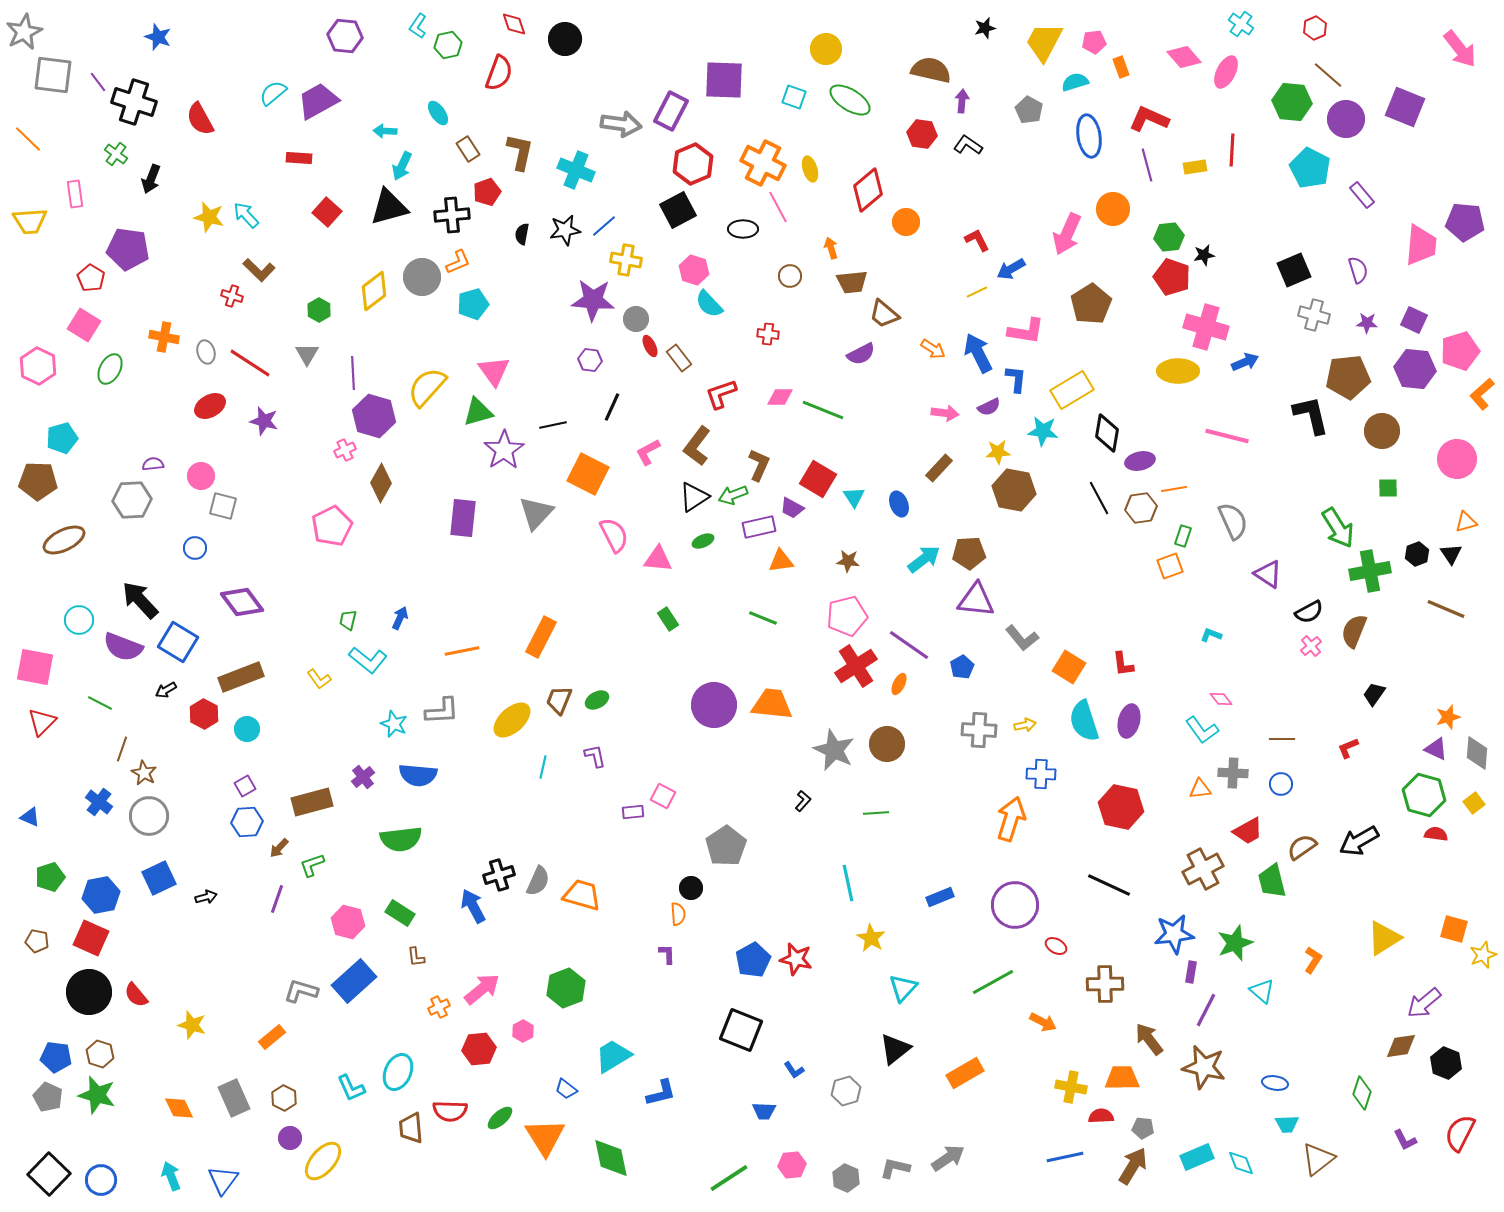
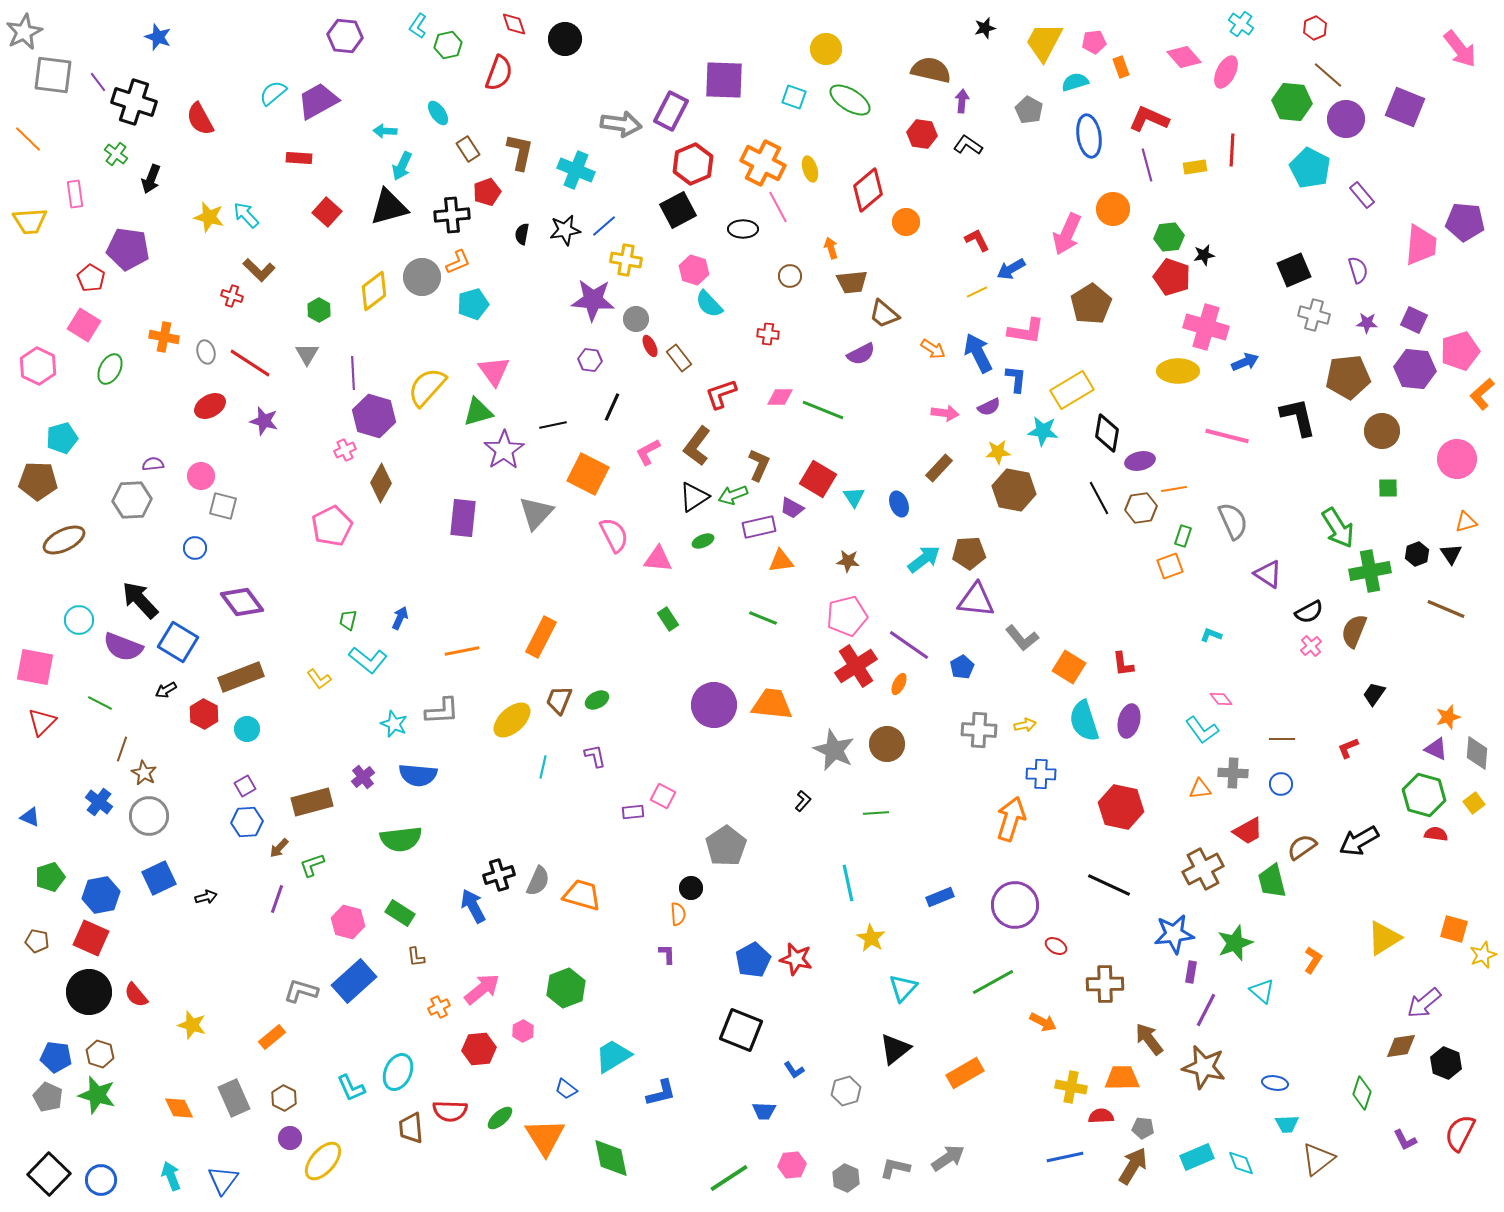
black L-shape at (1311, 415): moved 13 px left, 2 px down
